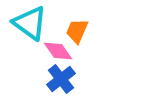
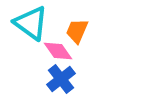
cyan triangle: moved 1 px right
